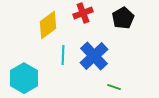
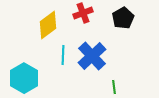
blue cross: moved 2 px left
green line: rotated 64 degrees clockwise
